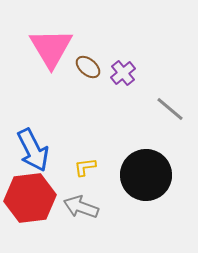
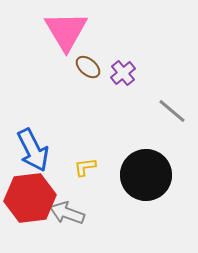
pink triangle: moved 15 px right, 17 px up
gray line: moved 2 px right, 2 px down
gray arrow: moved 14 px left, 6 px down
